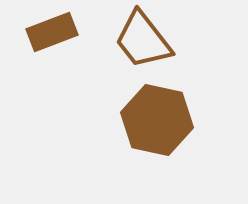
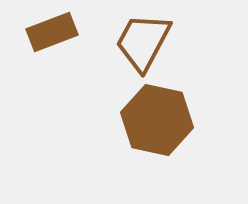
brown trapezoid: moved 2 px down; rotated 66 degrees clockwise
